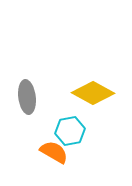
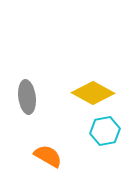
cyan hexagon: moved 35 px right
orange semicircle: moved 6 px left, 4 px down
